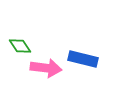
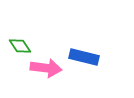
blue rectangle: moved 1 px right, 2 px up
